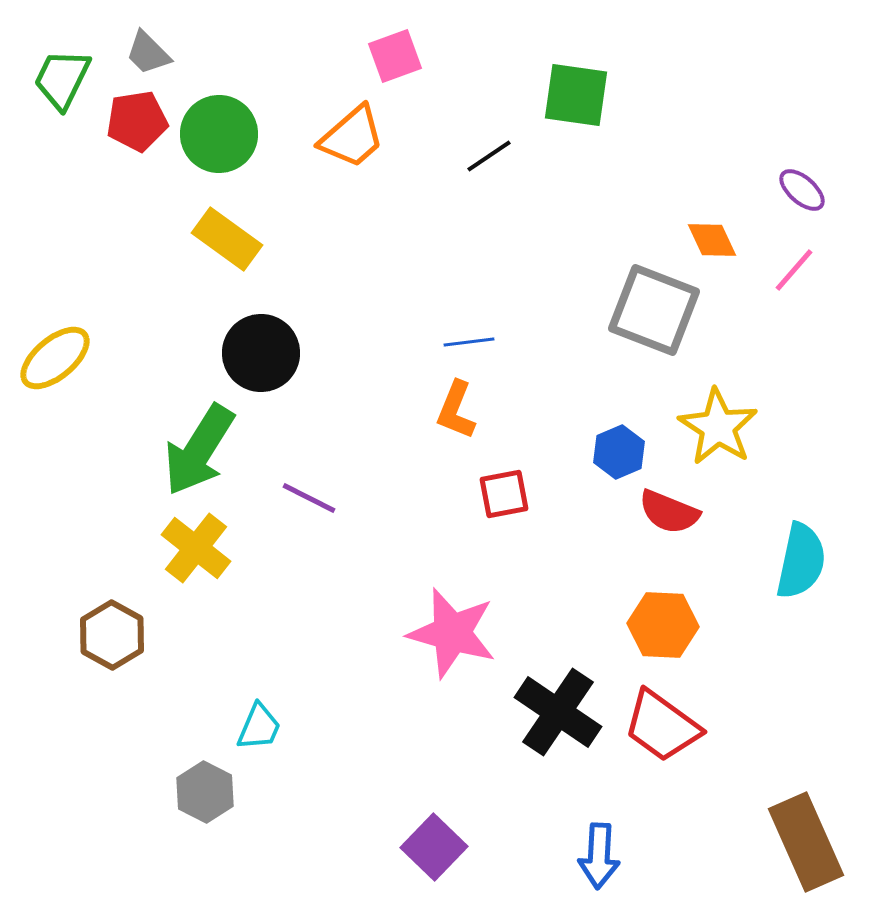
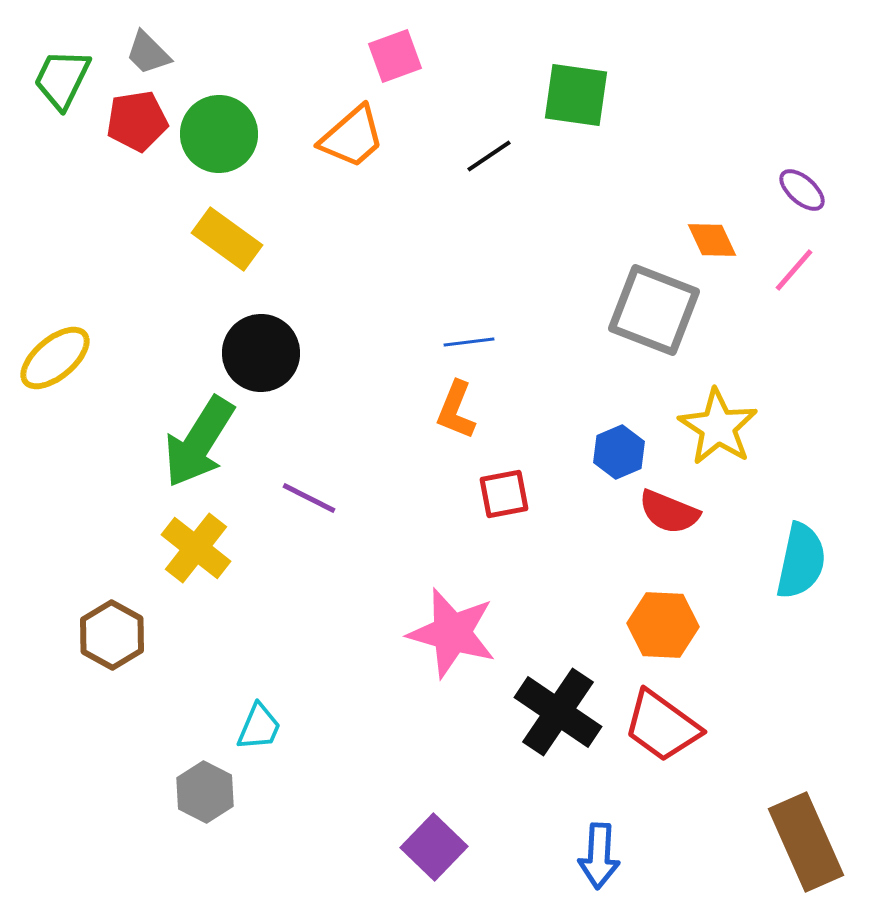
green arrow: moved 8 px up
